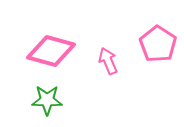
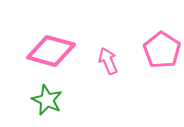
pink pentagon: moved 4 px right, 6 px down
green star: rotated 24 degrees clockwise
